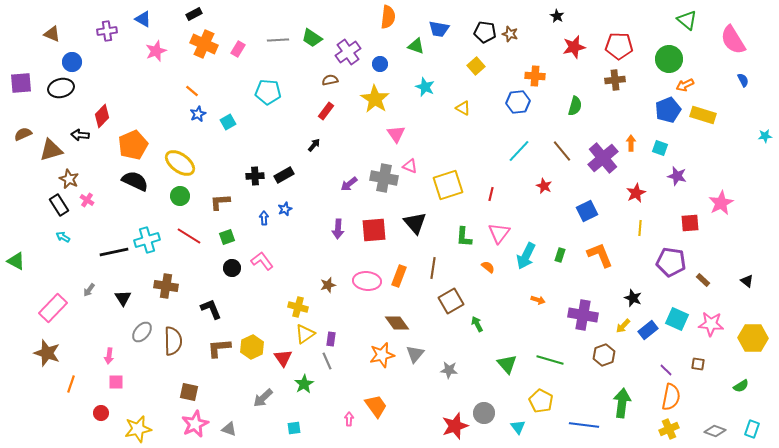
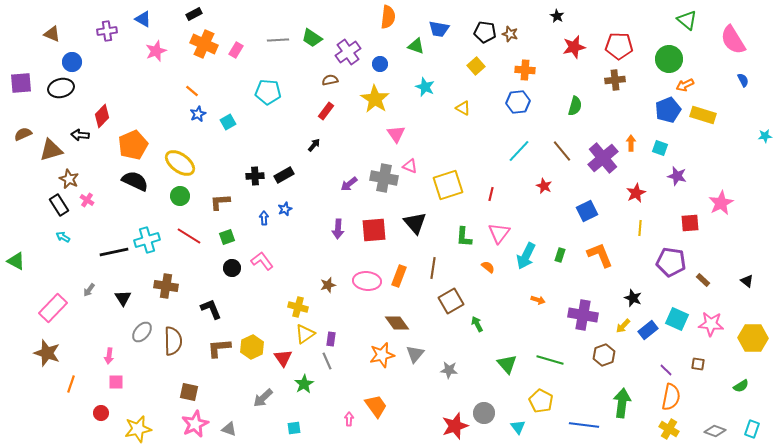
pink rectangle at (238, 49): moved 2 px left, 1 px down
orange cross at (535, 76): moved 10 px left, 6 px up
yellow cross at (669, 429): rotated 36 degrees counterclockwise
